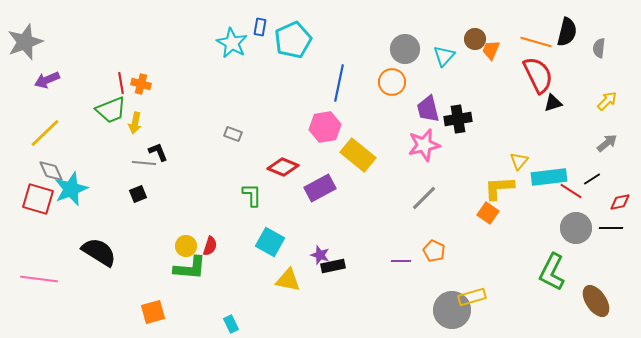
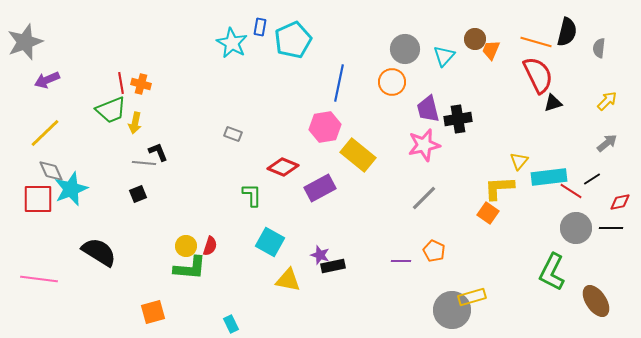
red square at (38, 199): rotated 16 degrees counterclockwise
